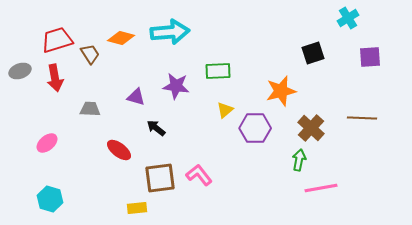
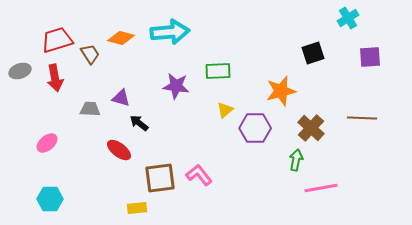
purple triangle: moved 15 px left, 1 px down
black arrow: moved 17 px left, 5 px up
green arrow: moved 3 px left
cyan hexagon: rotated 15 degrees counterclockwise
